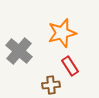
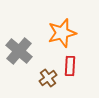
red rectangle: rotated 36 degrees clockwise
brown cross: moved 3 px left, 7 px up; rotated 30 degrees counterclockwise
